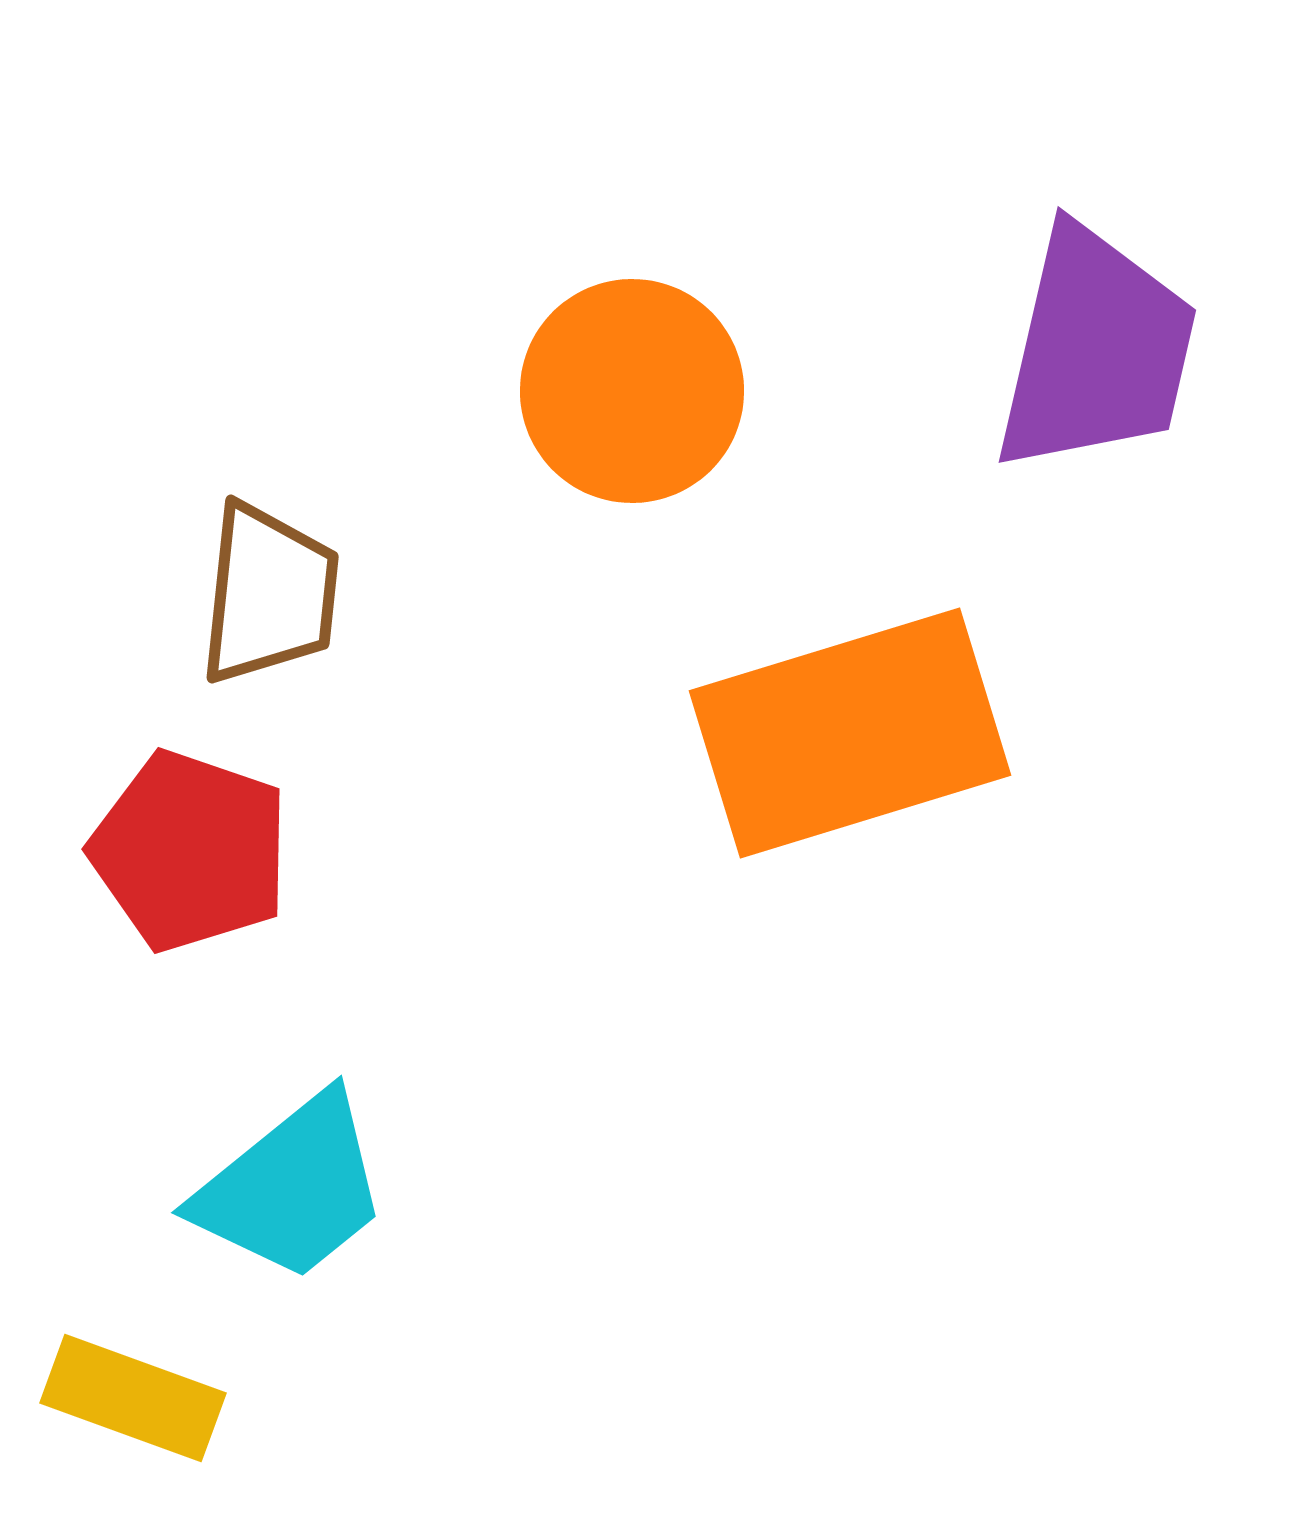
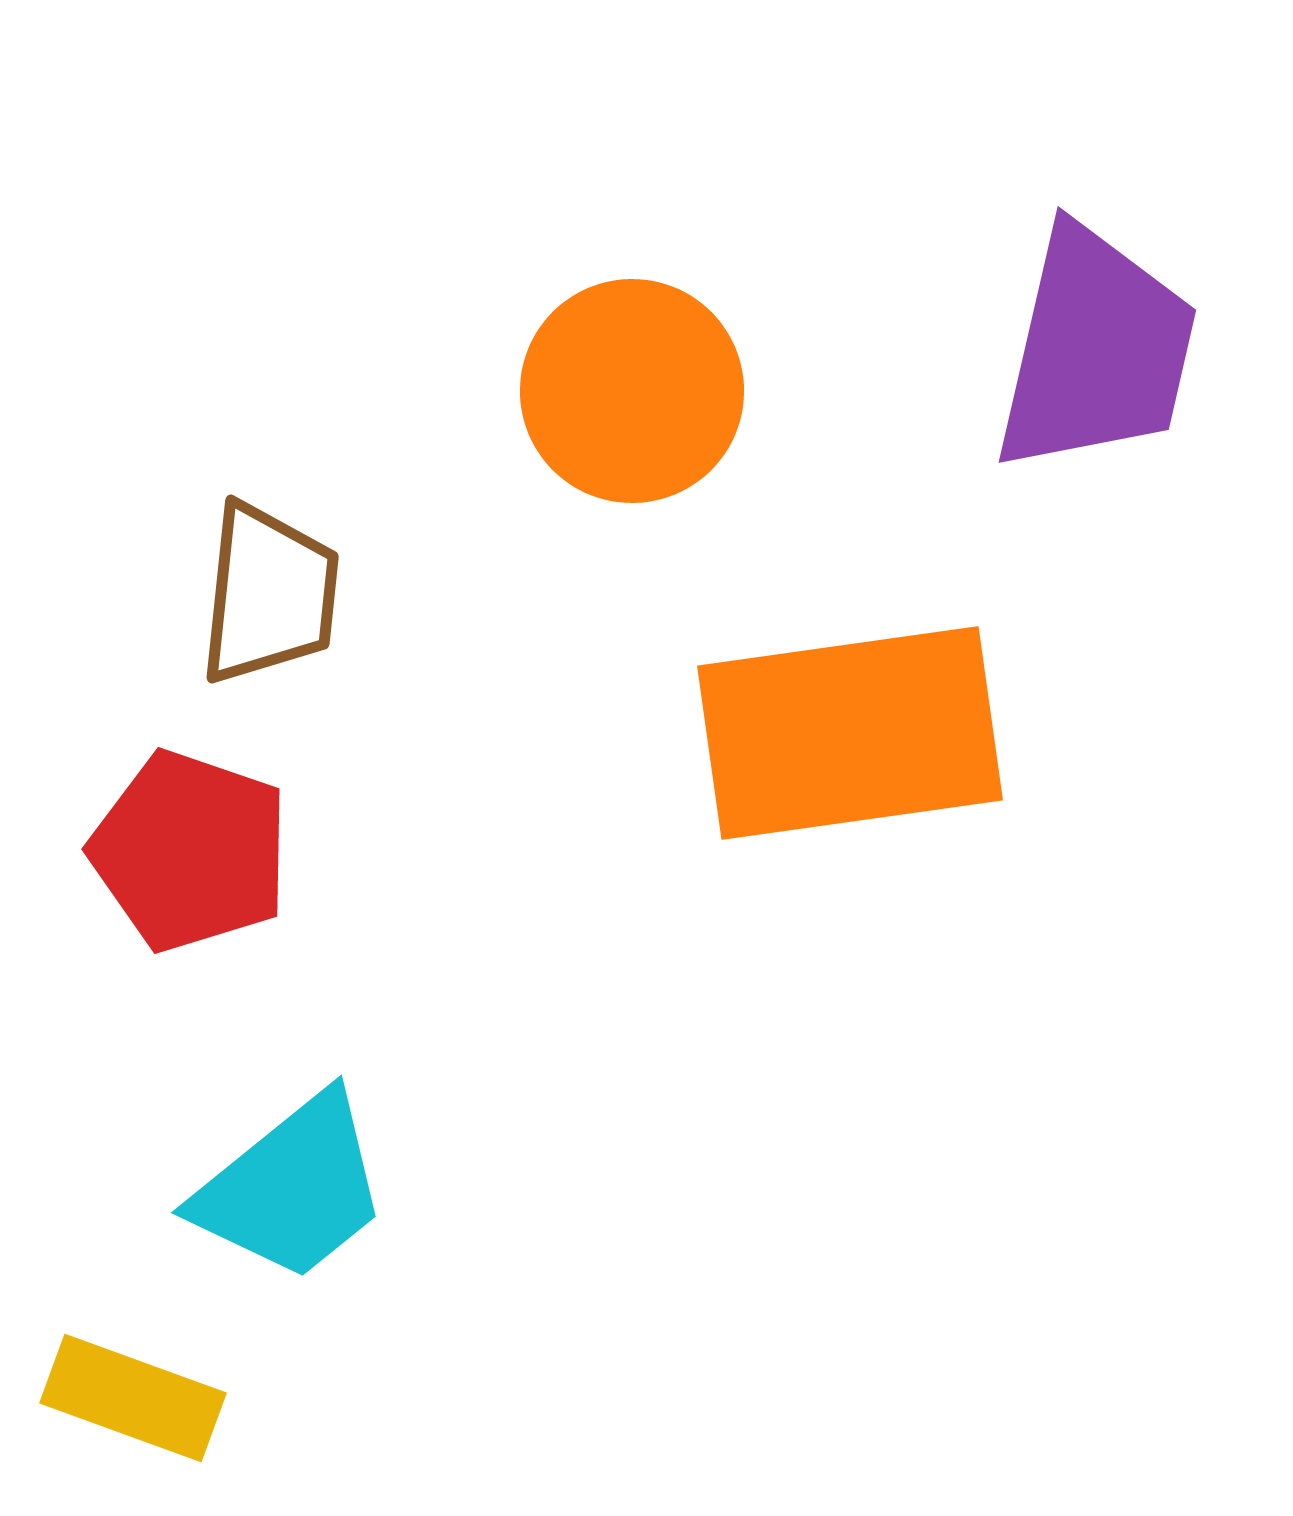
orange rectangle: rotated 9 degrees clockwise
